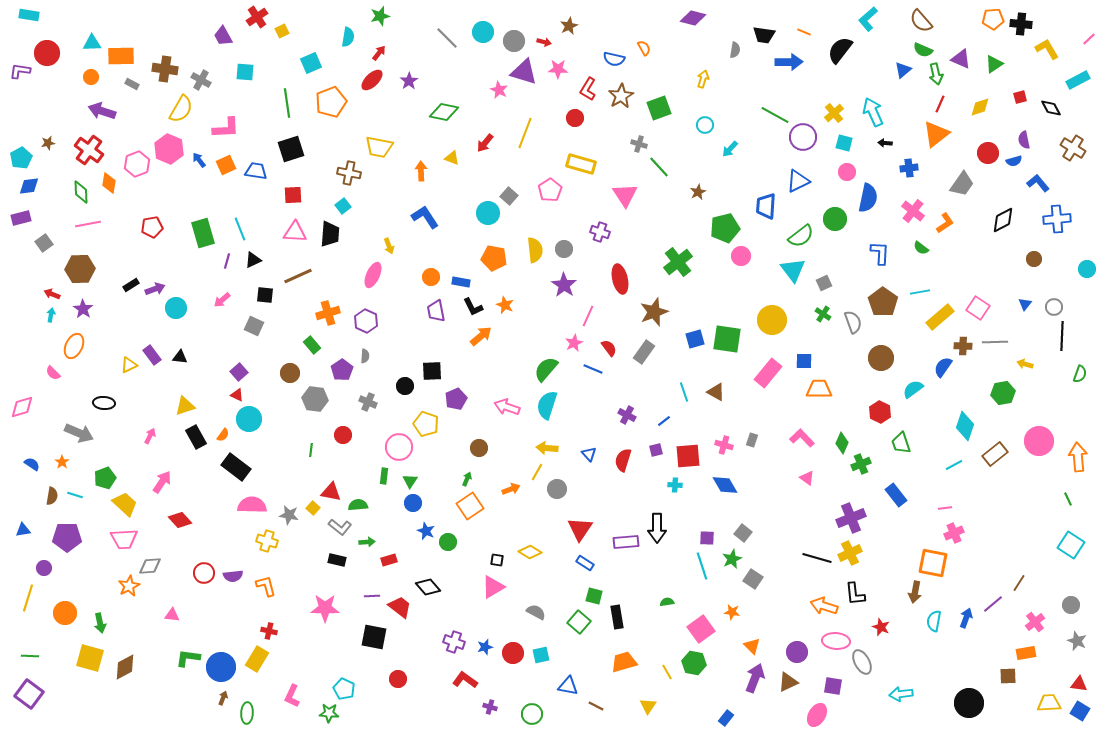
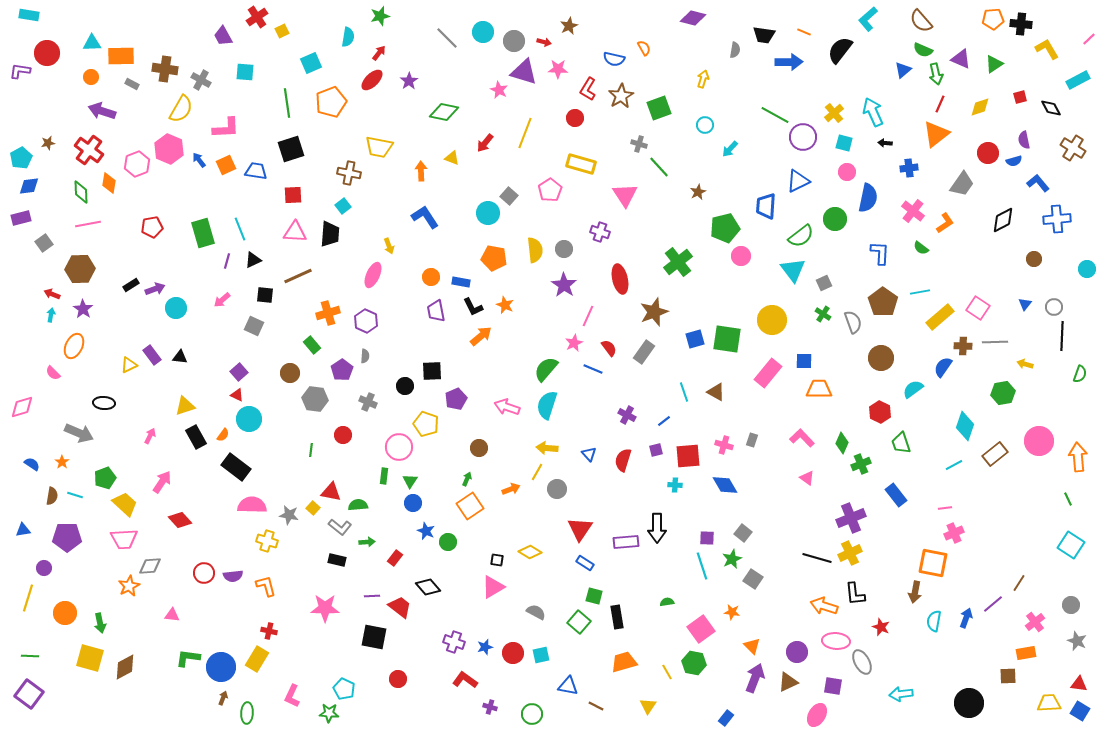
red rectangle at (389, 560): moved 6 px right, 2 px up; rotated 35 degrees counterclockwise
